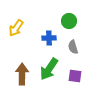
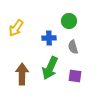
green arrow: moved 1 px right, 1 px up; rotated 10 degrees counterclockwise
